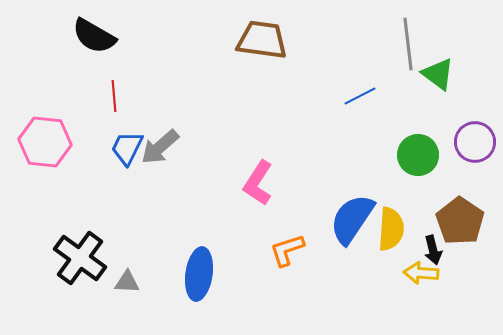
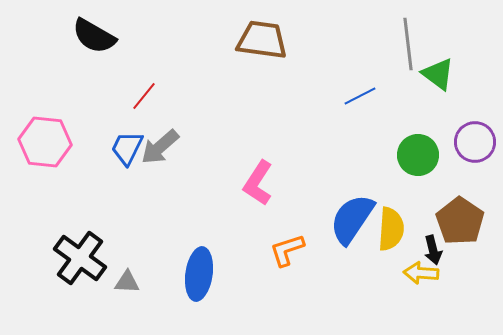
red line: moved 30 px right; rotated 44 degrees clockwise
